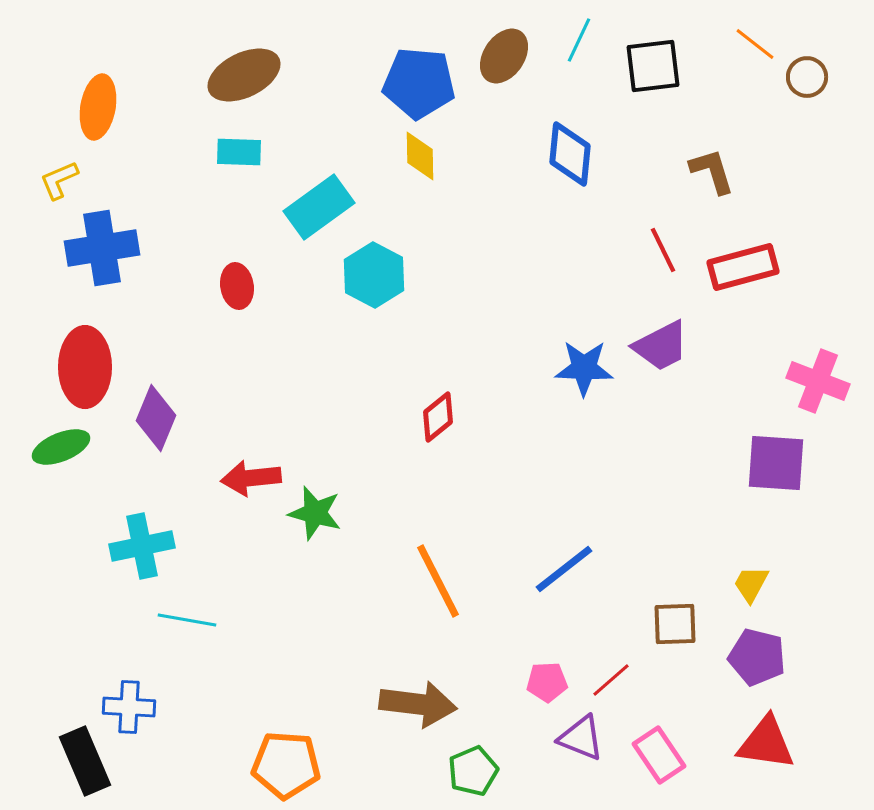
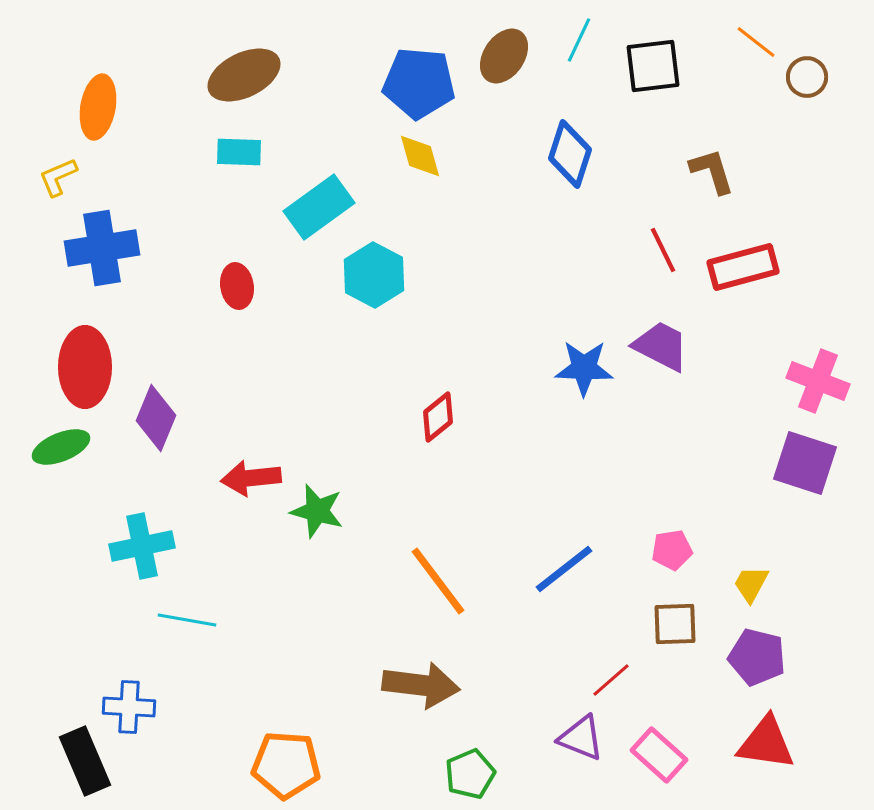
orange line at (755, 44): moved 1 px right, 2 px up
blue diamond at (570, 154): rotated 12 degrees clockwise
yellow diamond at (420, 156): rotated 15 degrees counterclockwise
yellow L-shape at (59, 180): moved 1 px left, 3 px up
purple trapezoid at (661, 346): rotated 126 degrees counterclockwise
purple square at (776, 463): moved 29 px right; rotated 14 degrees clockwise
green star at (315, 513): moved 2 px right, 2 px up
orange line at (438, 581): rotated 10 degrees counterclockwise
pink pentagon at (547, 682): moved 125 px right, 132 px up; rotated 6 degrees counterclockwise
brown arrow at (418, 704): moved 3 px right, 19 px up
pink rectangle at (659, 755): rotated 14 degrees counterclockwise
green pentagon at (473, 771): moved 3 px left, 3 px down
